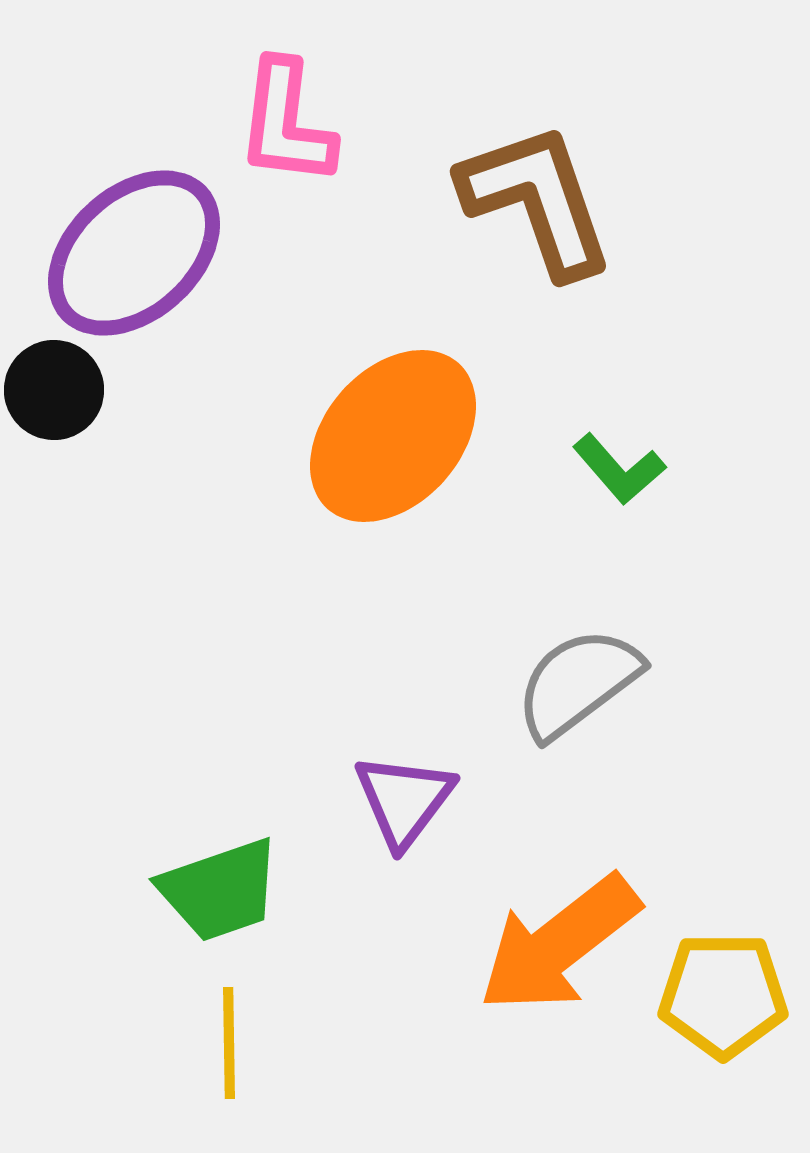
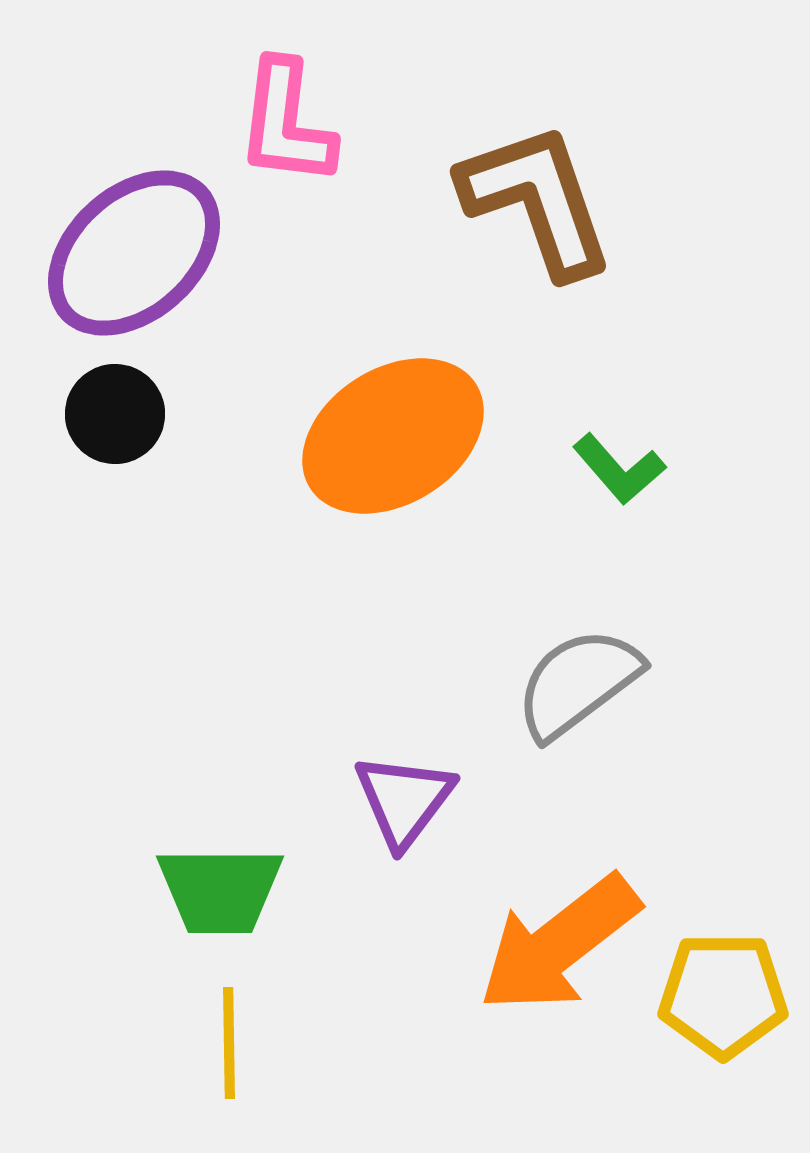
black circle: moved 61 px right, 24 px down
orange ellipse: rotated 16 degrees clockwise
green trapezoid: rotated 19 degrees clockwise
